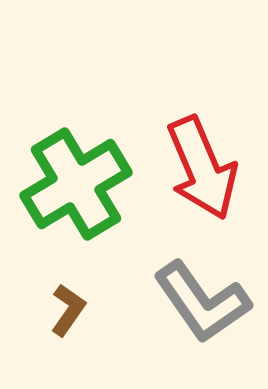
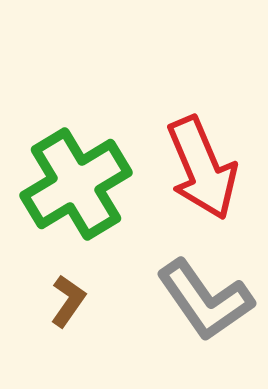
gray L-shape: moved 3 px right, 2 px up
brown L-shape: moved 9 px up
